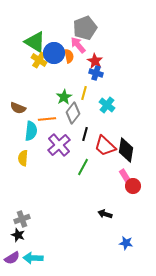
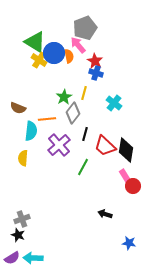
cyan cross: moved 7 px right, 2 px up
blue star: moved 3 px right
